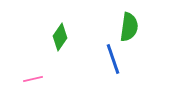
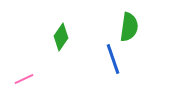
green diamond: moved 1 px right
pink line: moved 9 px left; rotated 12 degrees counterclockwise
